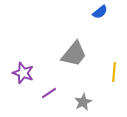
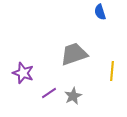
blue semicircle: rotated 112 degrees clockwise
gray trapezoid: rotated 148 degrees counterclockwise
yellow line: moved 2 px left, 1 px up
gray star: moved 10 px left, 6 px up
